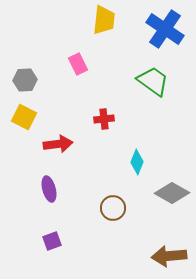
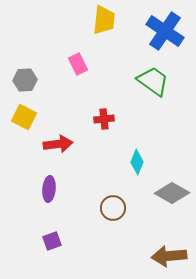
blue cross: moved 2 px down
purple ellipse: rotated 20 degrees clockwise
